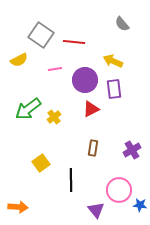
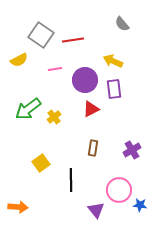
red line: moved 1 px left, 2 px up; rotated 15 degrees counterclockwise
